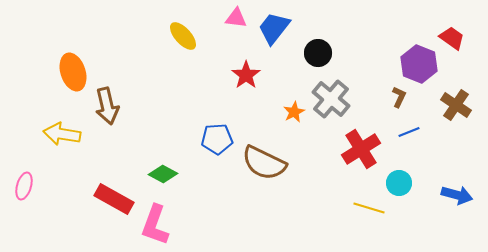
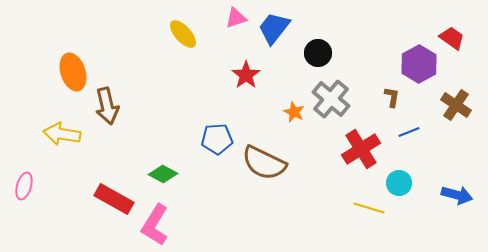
pink triangle: rotated 25 degrees counterclockwise
yellow ellipse: moved 2 px up
purple hexagon: rotated 9 degrees clockwise
brown L-shape: moved 7 px left; rotated 15 degrees counterclockwise
orange star: rotated 20 degrees counterclockwise
pink L-shape: rotated 12 degrees clockwise
